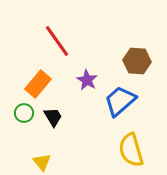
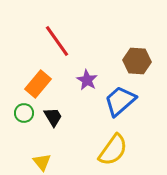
yellow semicircle: moved 18 px left; rotated 128 degrees counterclockwise
